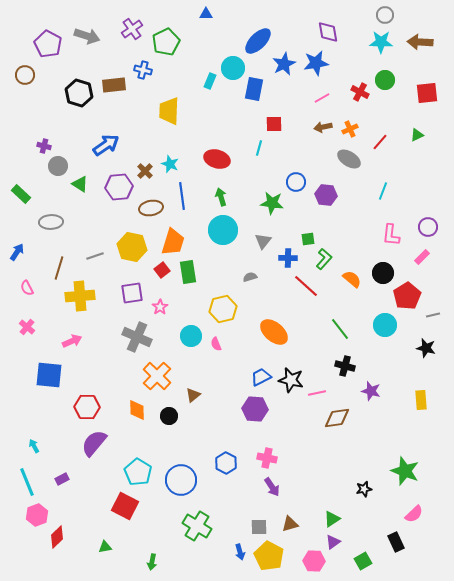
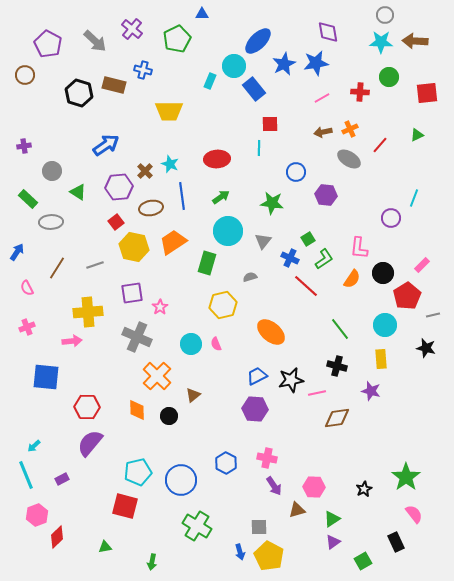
blue triangle at (206, 14): moved 4 px left
purple cross at (132, 29): rotated 15 degrees counterclockwise
gray arrow at (87, 36): moved 8 px right, 5 px down; rotated 25 degrees clockwise
green pentagon at (166, 42): moved 11 px right, 3 px up
brown arrow at (420, 42): moved 5 px left, 1 px up
cyan circle at (233, 68): moved 1 px right, 2 px up
green circle at (385, 80): moved 4 px right, 3 px up
brown rectangle at (114, 85): rotated 20 degrees clockwise
blue rectangle at (254, 89): rotated 50 degrees counterclockwise
red cross at (360, 92): rotated 24 degrees counterclockwise
yellow trapezoid at (169, 111): rotated 92 degrees counterclockwise
red square at (274, 124): moved 4 px left
brown arrow at (323, 127): moved 5 px down
red line at (380, 142): moved 3 px down
purple cross at (44, 146): moved 20 px left; rotated 24 degrees counterclockwise
cyan line at (259, 148): rotated 14 degrees counterclockwise
red ellipse at (217, 159): rotated 20 degrees counterclockwise
gray circle at (58, 166): moved 6 px left, 5 px down
blue circle at (296, 182): moved 10 px up
green triangle at (80, 184): moved 2 px left, 8 px down
cyan line at (383, 191): moved 31 px right, 7 px down
green rectangle at (21, 194): moved 7 px right, 5 px down
green arrow at (221, 197): rotated 72 degrees clockwise
purple circle at (428, 227): moved 37 px left, 9 px up
cyan circle at (223, 230): moved 5 px right, 1 px down
pink L-shape at (391, 235): moved 32 px left, 13 px down
green square at (308, 239): rotated 24 degrees counterclockwise
orange trapezoid at (173, 242): rotated 140 degrees counterclockwise
yellow hexagon at (132, 247): moved 2 px right
gray line at (95, 256): moved 9 px down
pink rectangle at (422, 257): moved 8 px down
blue cross at (288, 258): moved 2 px right; rotated 24 degrees clockwise
green L-shape at (324, 259): rotated 15 degrees clockwise
brown line at (59, 268): moved 2 px left; rotated 15 degrees clockwise
red square at (162, 270): moved 46 px left, 48 px up
green rectangle at (188, 272): moved 19 px right, 9 px up; rotated 25 degrees clockwise
orange semicircle at (352, 279): rotated 84 degrees clockwise
yellow cross at (80, 296): moved 8 px right, 16 px down
yellow hexagon at (223, 309): moved 4 px up
pink cross at (27, 327): rotated 28 degrees clockwise
orange ellipse at (274, 332): moved 3 px left
cyan circle at (191, 336): moved 8 px down
pink arrow at (72, 341): rotated 18 degrees clockwise
black cross at (345, 366): moved 8 px left
blue square at (49, 375): moved 3 px left, 2 px down
blue trapezoid at (261, 377): moved 4 px left, 1 px up
black star at (291, 380): rotated 25 degrees counterclockwise
yellow rectangle at (421, 400): moved 40 px left, 41 px up
purple semicircle at (94, 443): moved 4 px left
cyan arrow at (34, 446): rotated 104 degrees counterclockwise
green star at (405, 471): moved 1 px right, 6 px down; rotated 16 degrees clockwise
cyan pentagon at (138, 472): rotated 28 degrees clockwise
cyan line at (27, 482): moved 1 px left, 7 px up
purple arrow at (272, 487): moved 2 px right, 1 px up
black star at (364, 489): rotated 14 degrees counterclockwise
red square at (125, 506): rotated 12 degrees counterclockwise
pink semicircle at (414, 514): rotated 84 degrees counterclockwise
brown triangle at (290, 524): moved 7 px right, 14 px up
pink hexagon at (314, 561): moved 74 px up
